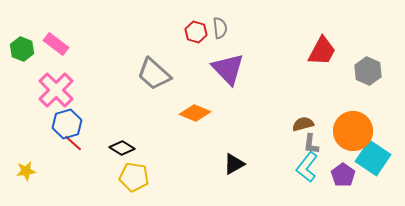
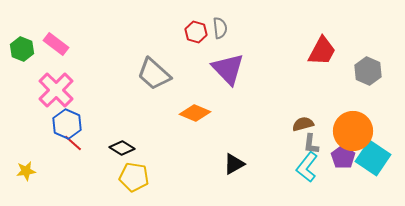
blue hexagon: rotated 20 degrees counterclockwise
purple pentagon: moved 18 px up
